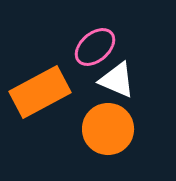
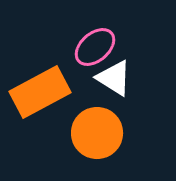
white triangle: moved 3 px left, 2 px up; rotated 9 degrees clockwise
orange circle: moved 11 px left, 4 px down
